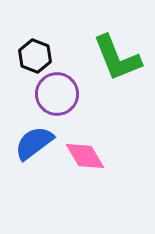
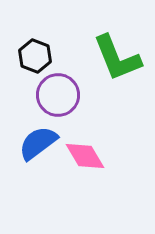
purple circle: moved 1 px right, 1 px down
blue semicircle: moved 4 px right
